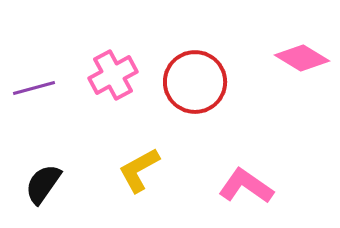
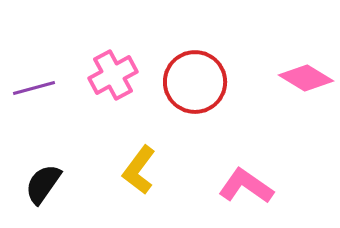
pink diamond: moved 4 px right, 20 px down
yellow L-shape: rotated 24 degrees counterclockwise
